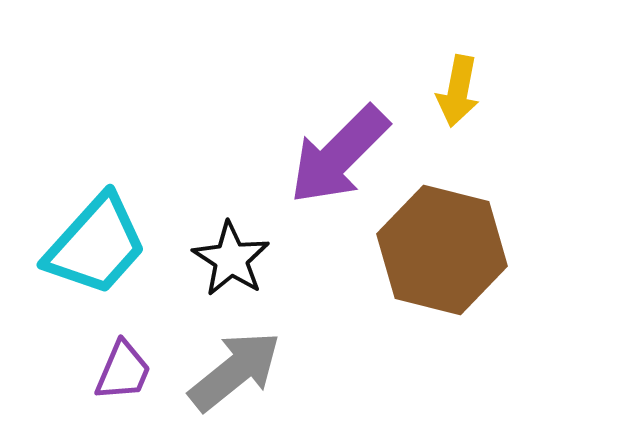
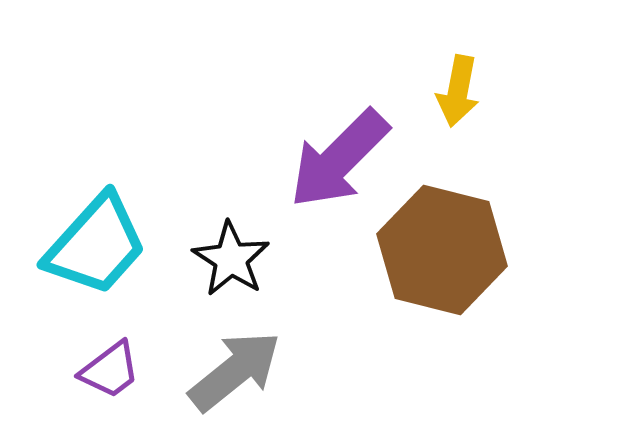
purple arrow: moved 4 px down
purple trapezoid: moved 13 px left, 1 px up; rotated 30 degrees clockwise
